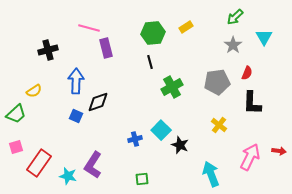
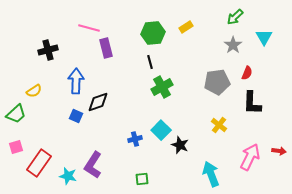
green cross: moved 10 px left
